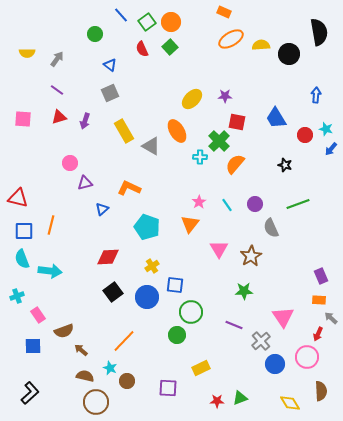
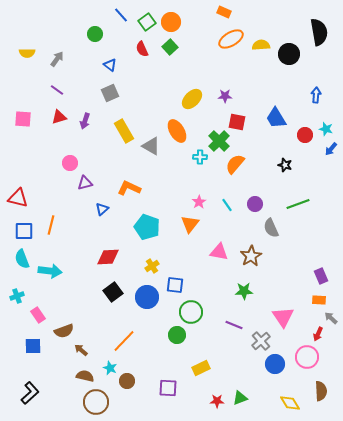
pink triangle at (219, 249): moved 3 px down; rotated 48 degrees counterclockwise
